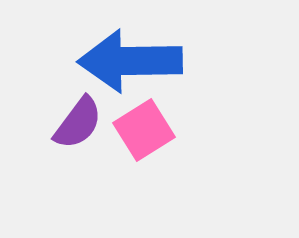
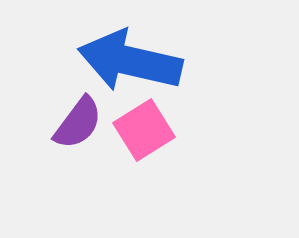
blue arrow: rotated 14 degrees clockwise
